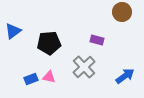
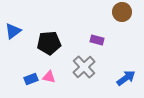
blue arrow: moved 1 px right, 2 px down
